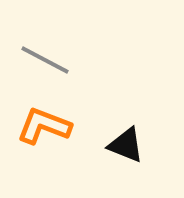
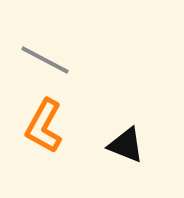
orange L-shape: rotated 82 degrees counterclockwise
